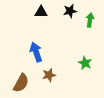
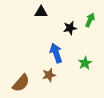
black star: moved 17 px down
green arrow: rotated 16 degrees clockwise
blue arrow: moved 20 px right, 1 px down
green star: rotated 16 degrees clockwise
brown semicircle: rotated 12 degrees clockwise
